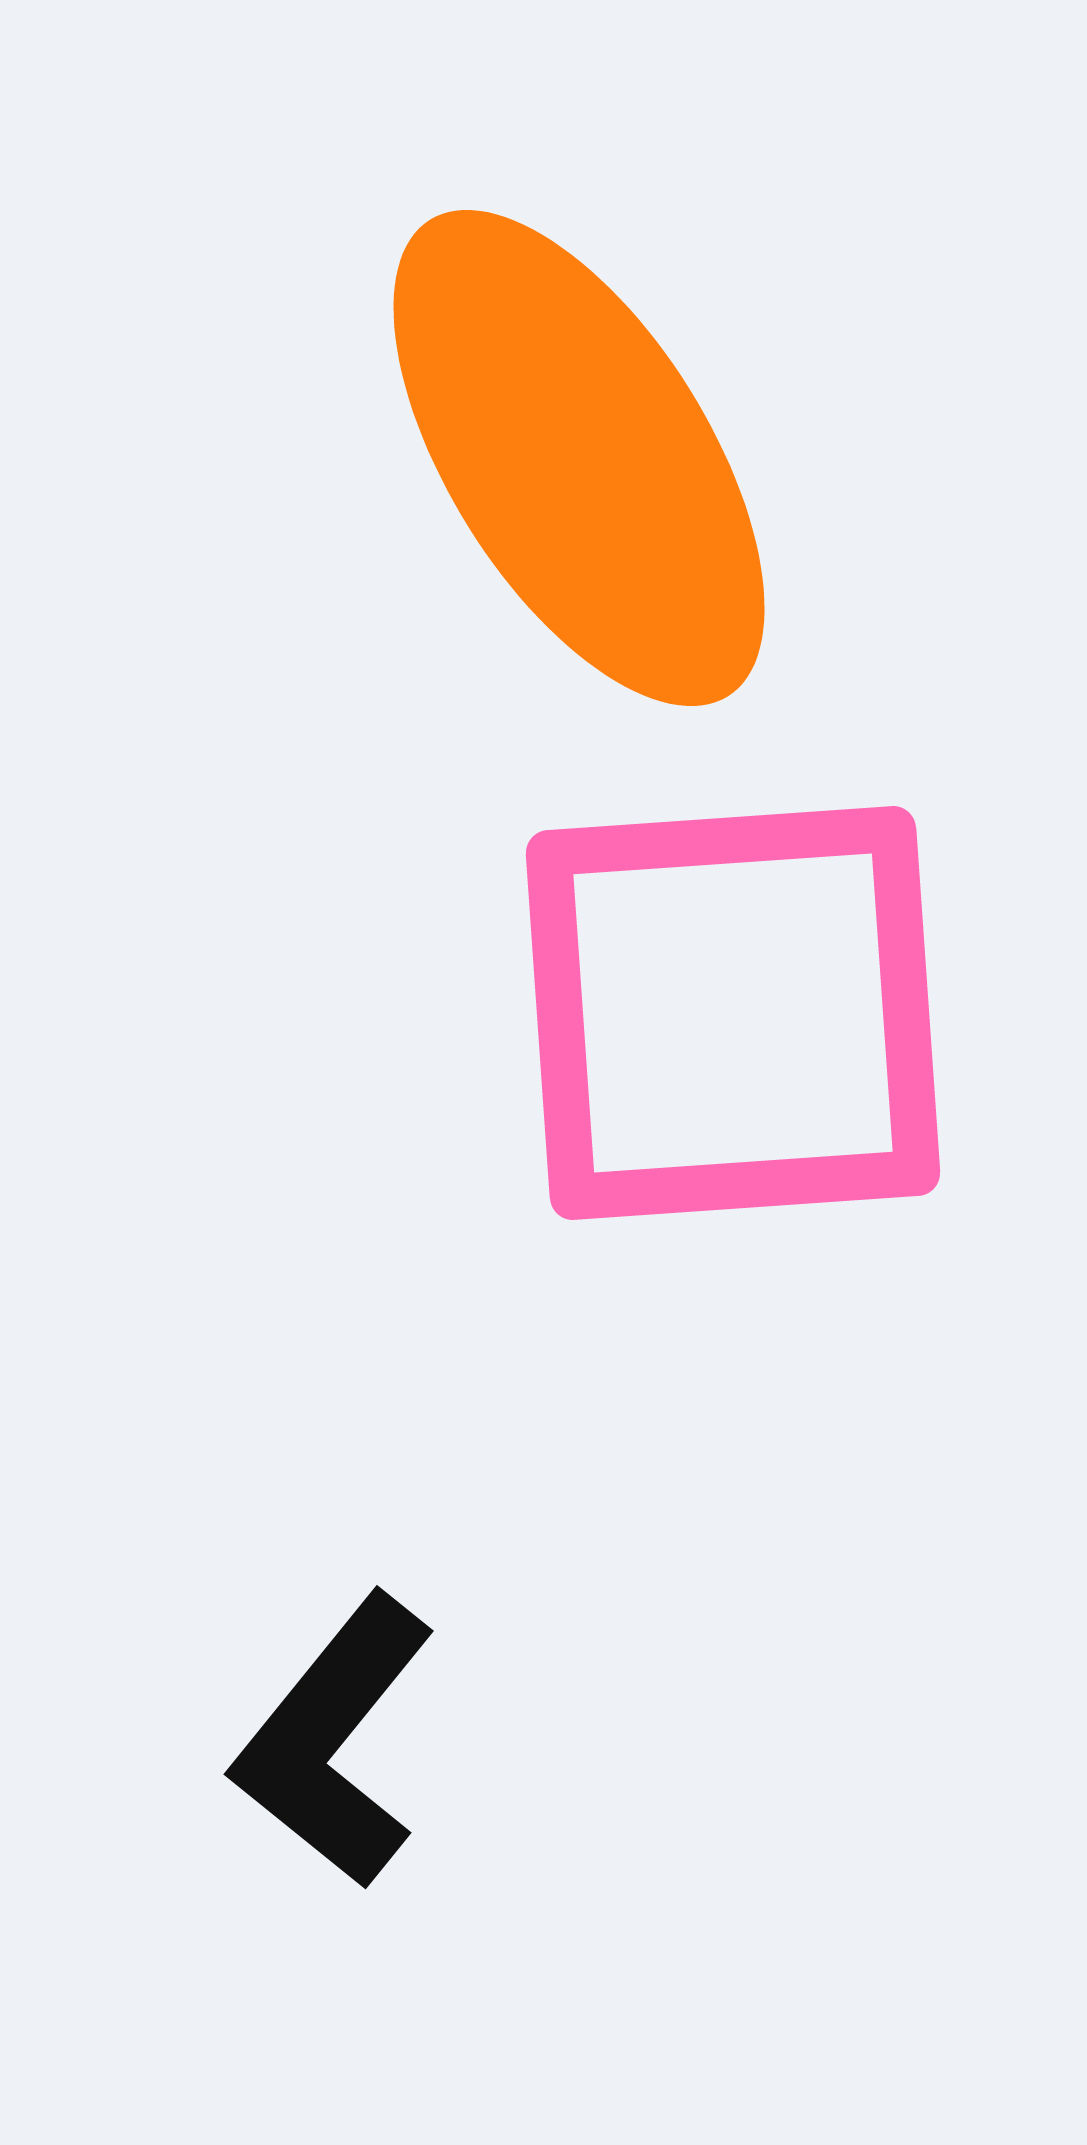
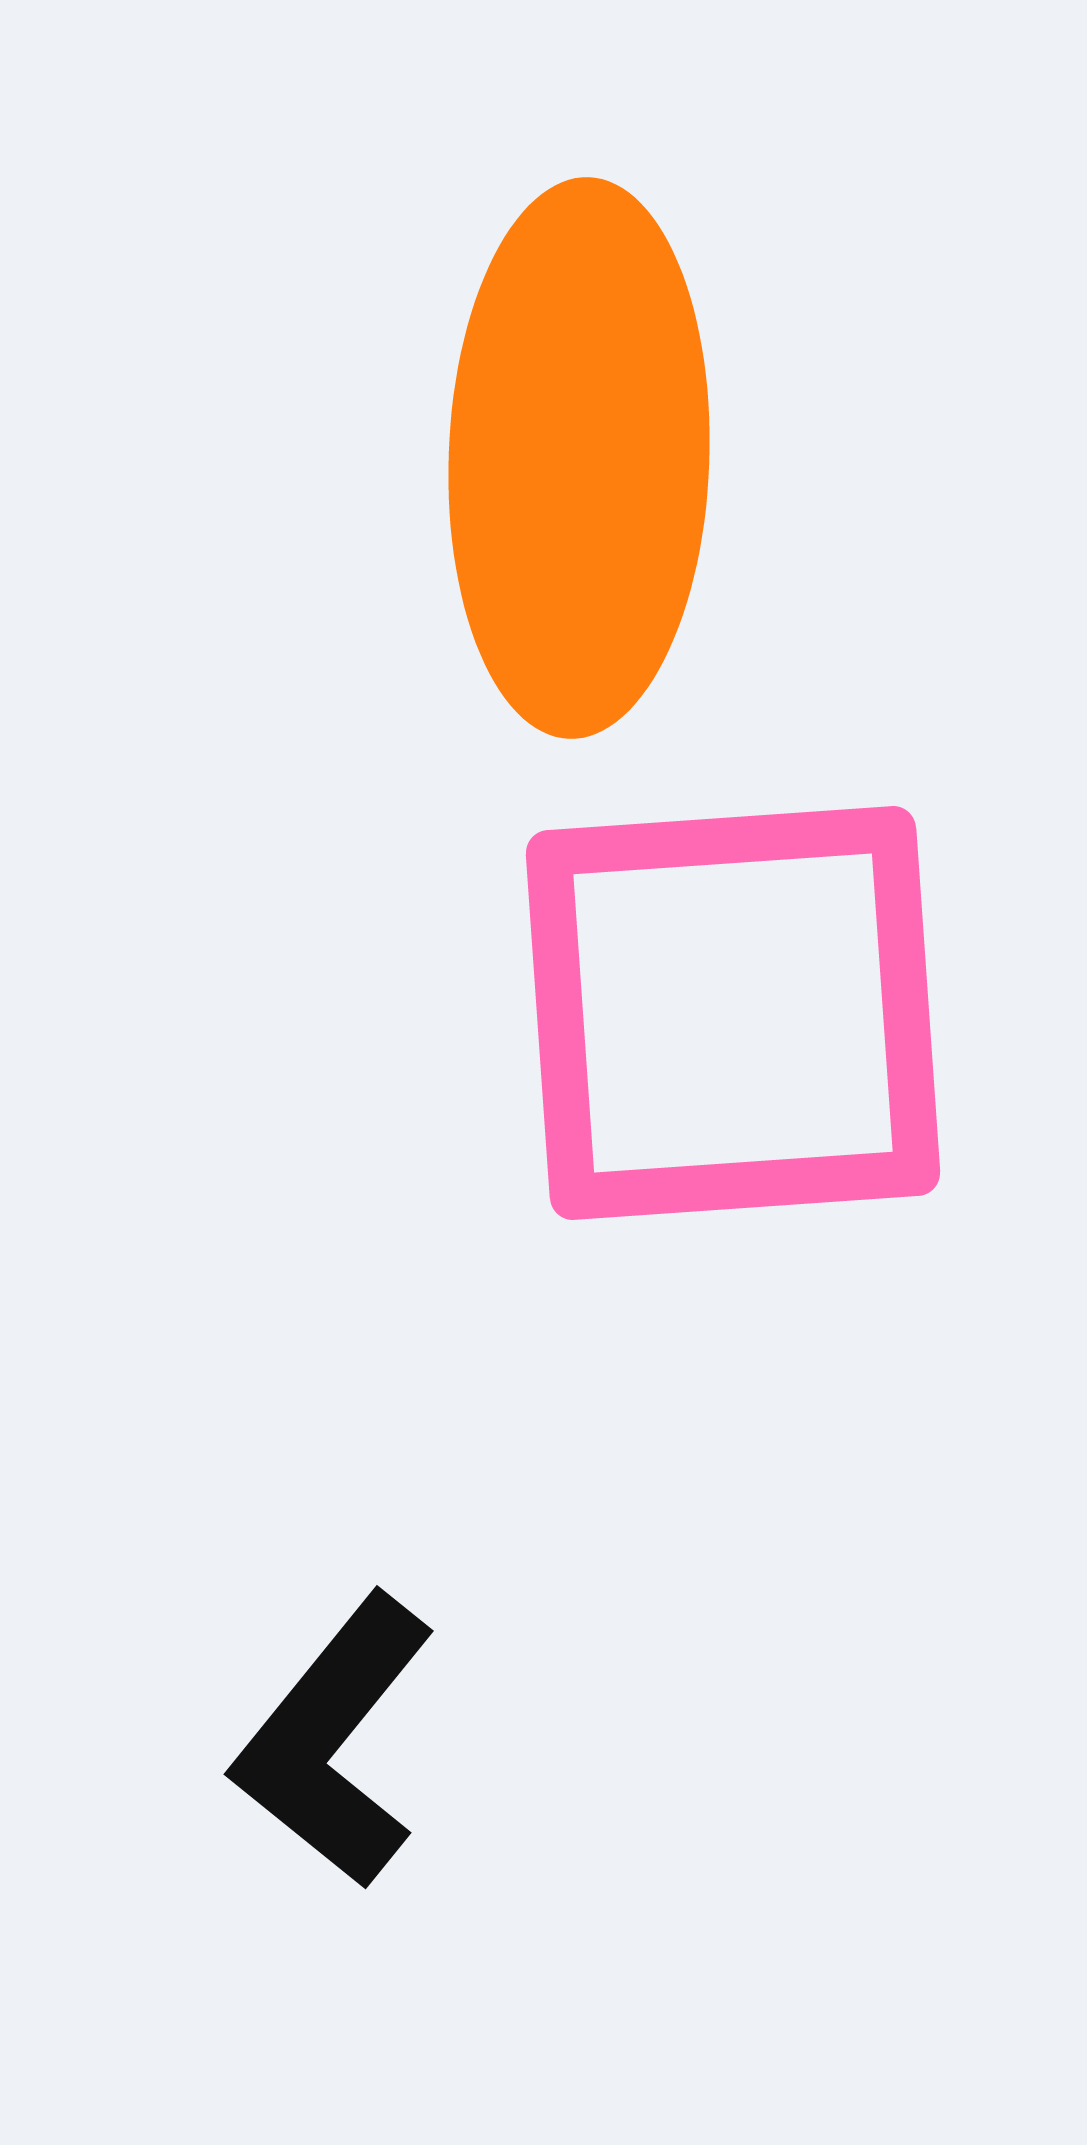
orange ellipse: rotated 34 degrees clockwise
